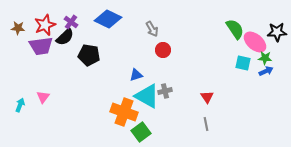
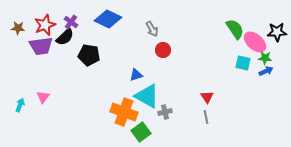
gray cross: moved 21 px down
gray line: moved 7 px up
